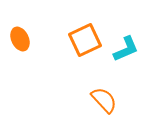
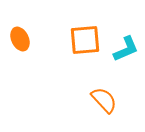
orange square: rotated 20 degrees clockwise
